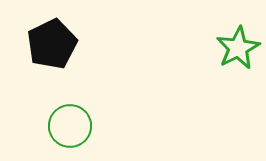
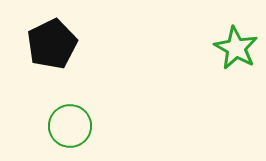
green star: moved 2 px left; rotated 15 degrees counterclockwise
